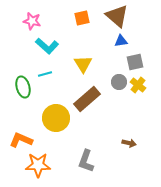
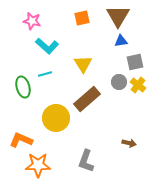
brown triangle: moved 1 px right; rotated 20 degrees clockwise
